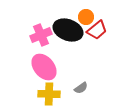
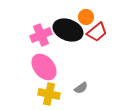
red trapezoid: moved 2 px down
yellow cross: rotated 10 degrees clockwise
